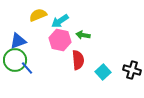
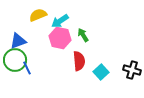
green arrow: rotated 48 degrees clockwise
pink hexagon: moved 2 px up
red semicircle: moved 1 px right, 1 px down
blue line: rotated 16 degrees clockwise
cyan square: moved 2 px left
